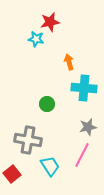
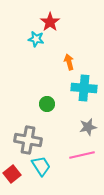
red star: rotated 24 degrees counterclockwise
pink line: rotated 50 degrees clockwise
cyan trapezoid: moved 9 px left
